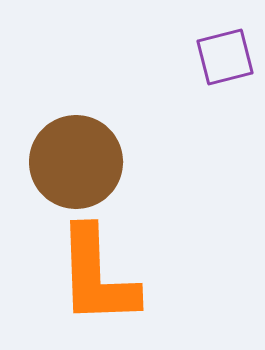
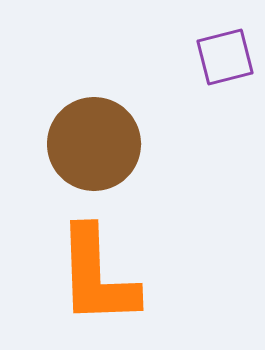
brown circle: moved 18 px right, 18 px up
